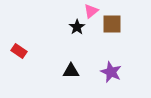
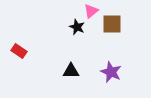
black star: rotated 14 degrees counterclockwise
